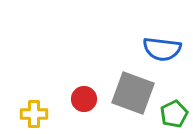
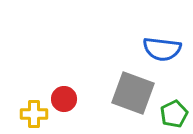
red circle: moved 20 px left
